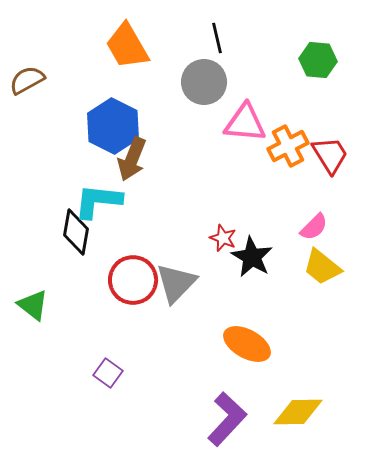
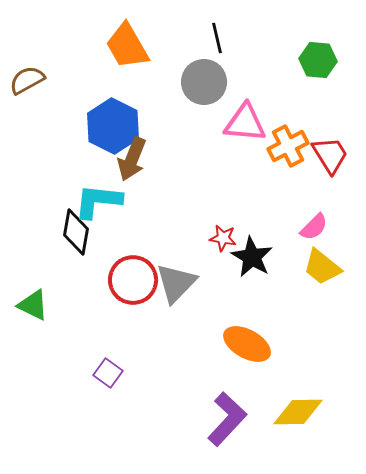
red star: rotated 12 degrees counterclockwise
green triangle: rotated 12 degrees counterclockwise
